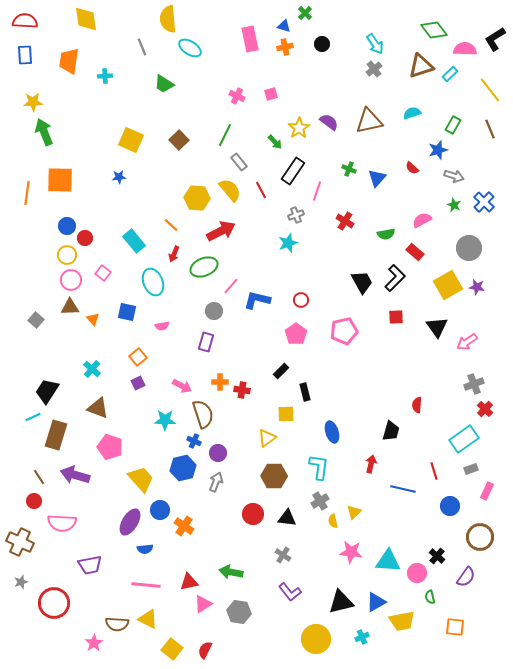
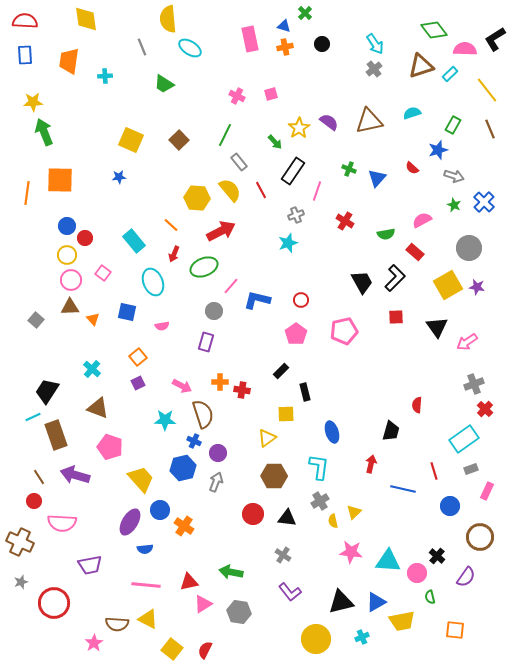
yellow line at (490, 90): moved 3 px left
brown rectangle at (56, 435): rotated 36 degrees counterclockwise
orange square at (455, 627): moved 3 px down
